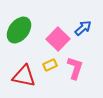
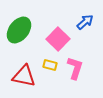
blue arrow: moved 2 px right, 6 px up
yellow rectangle: rotated 40 degrees clockwise
